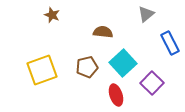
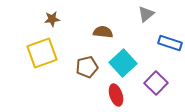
brown star: moved 4 px down; rotated 28 degrees counterclockwise
blue rectangle: rotated 45 degrees counterclockwise
yellow square: moved 17 px up
purple square: moved 4 px right
